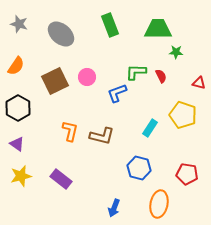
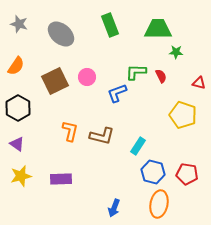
cyan rectangle: moved 12 px left, 18 px down
blue hexagon: moved 14 px right, 4 px down
purple rectangle: rotated 40 degrees counterclockwise
